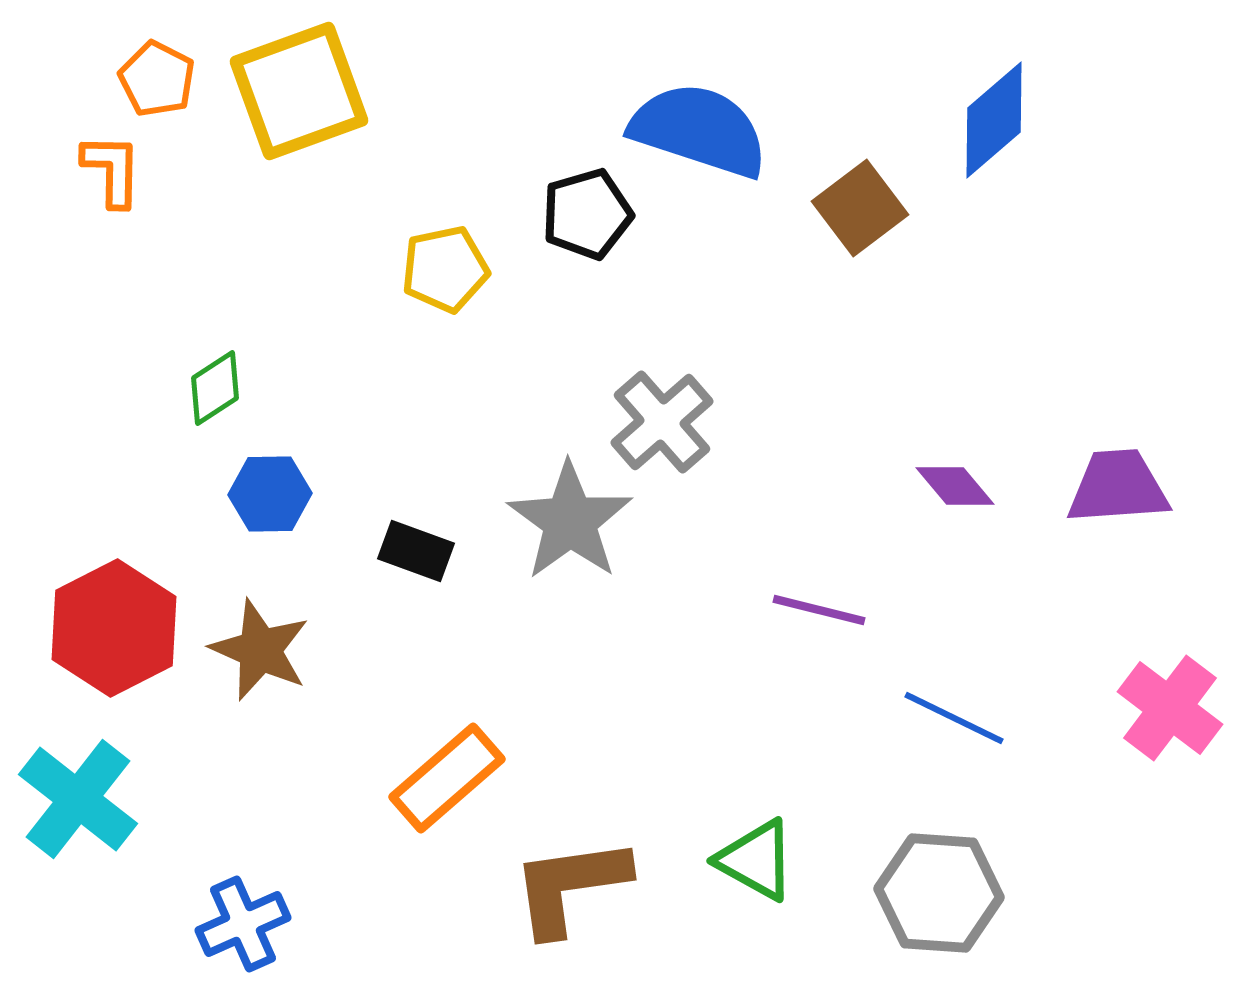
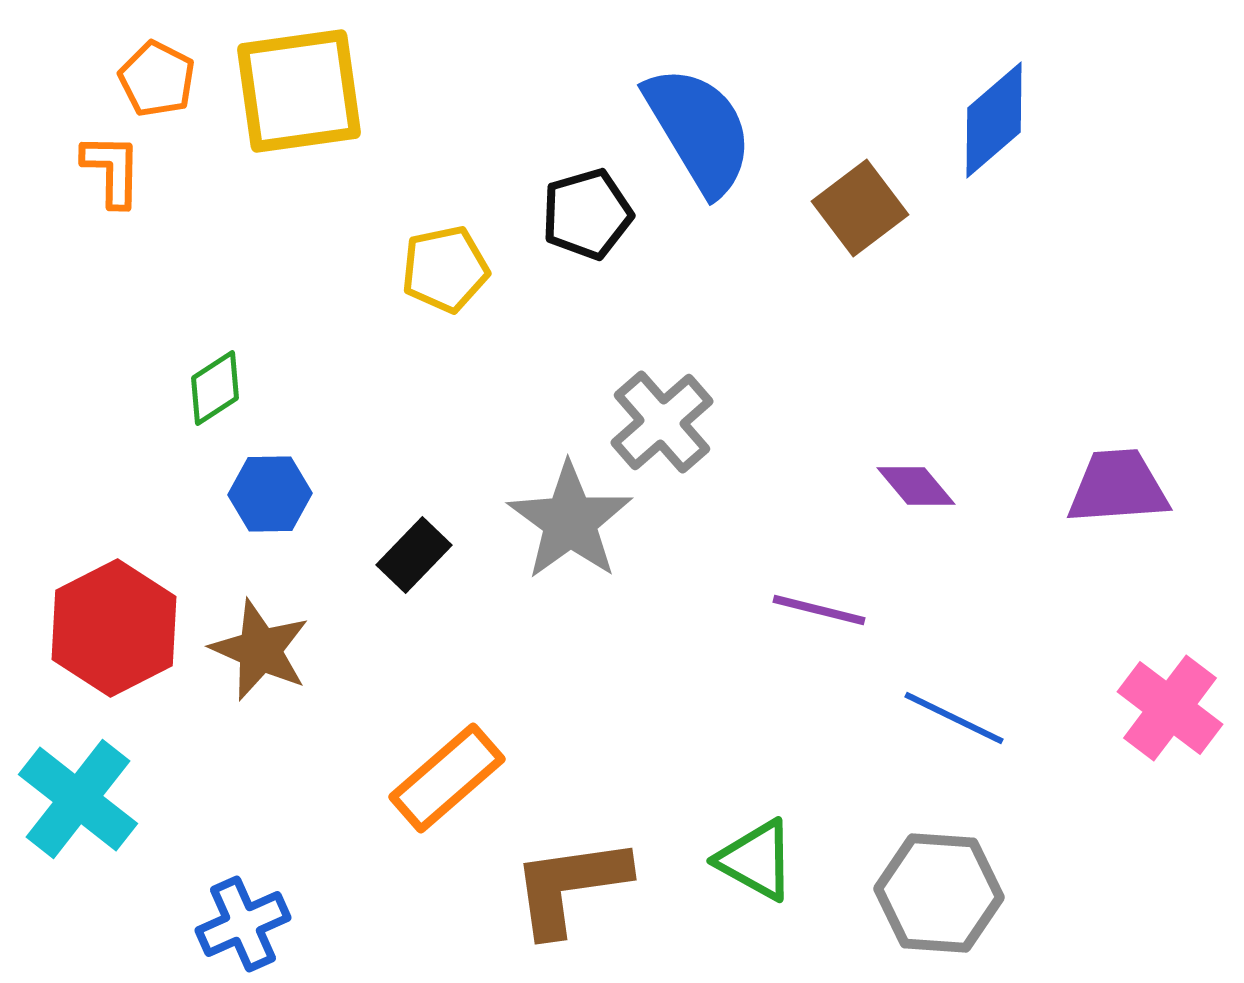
yellow square: rotated 12 degrees clockwise
blue semicircle: rotated 41 degrees clockwise
purple diamond: moved 39 px left
black rectangle: moved 2 px left, 4 px down; rotated 66 degrees counterclockwise
